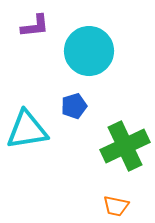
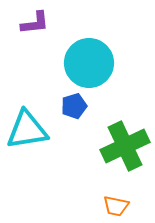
purple L-shape: moved 3 px up
cyan circle: moved 12 px down
